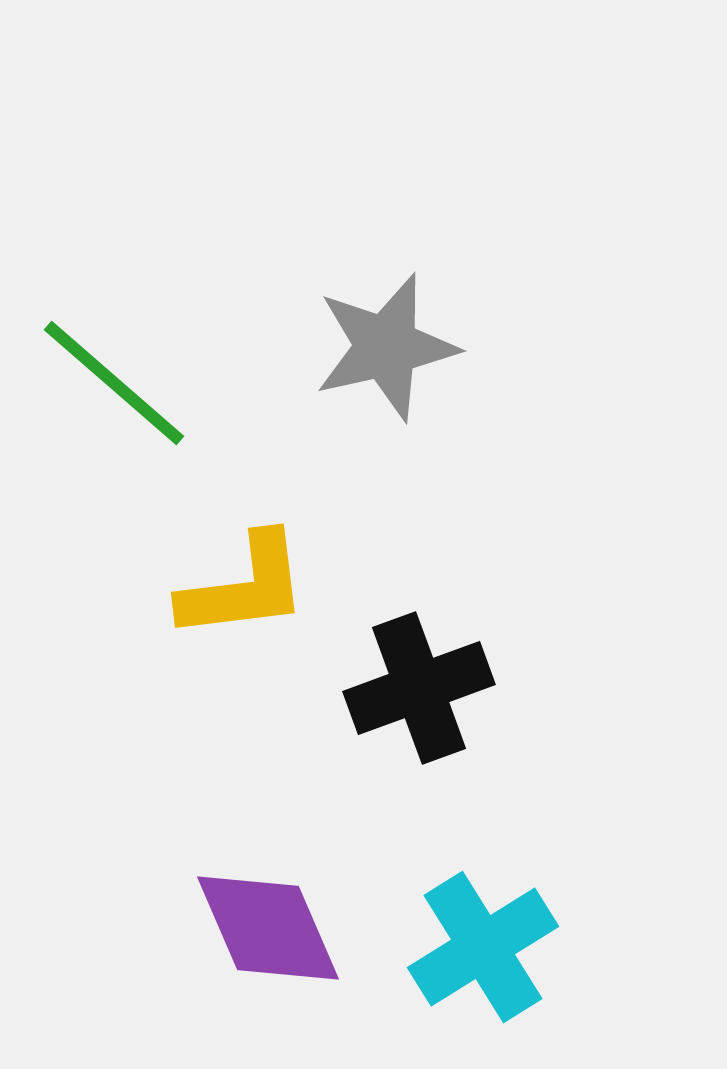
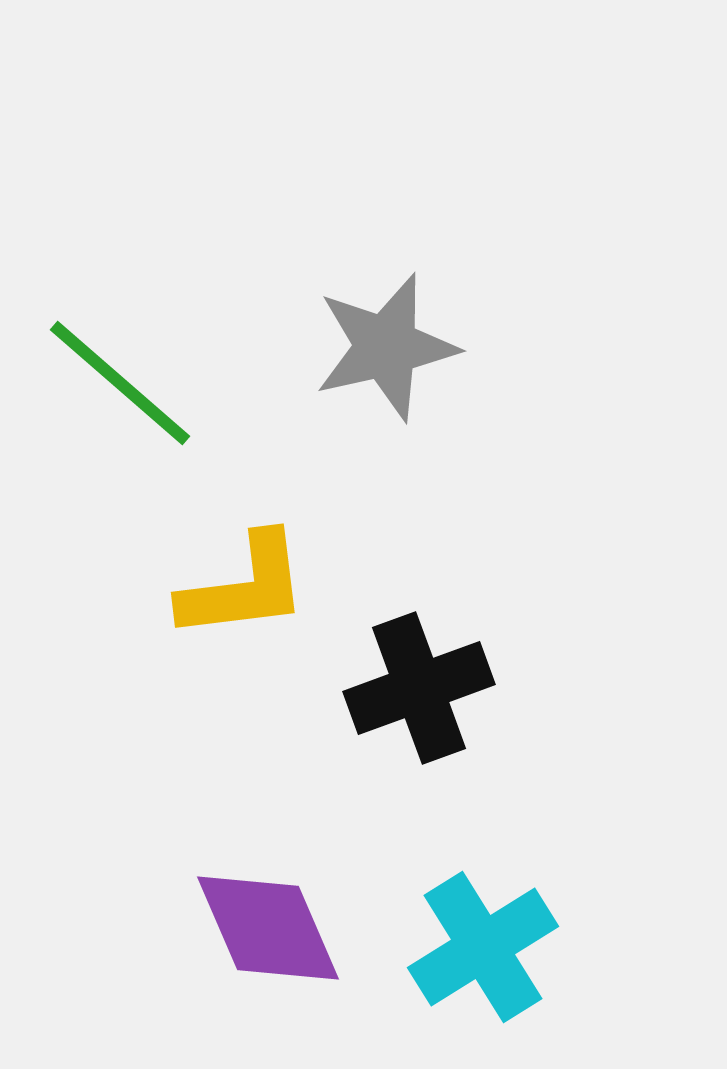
green line: moved 6 px right
